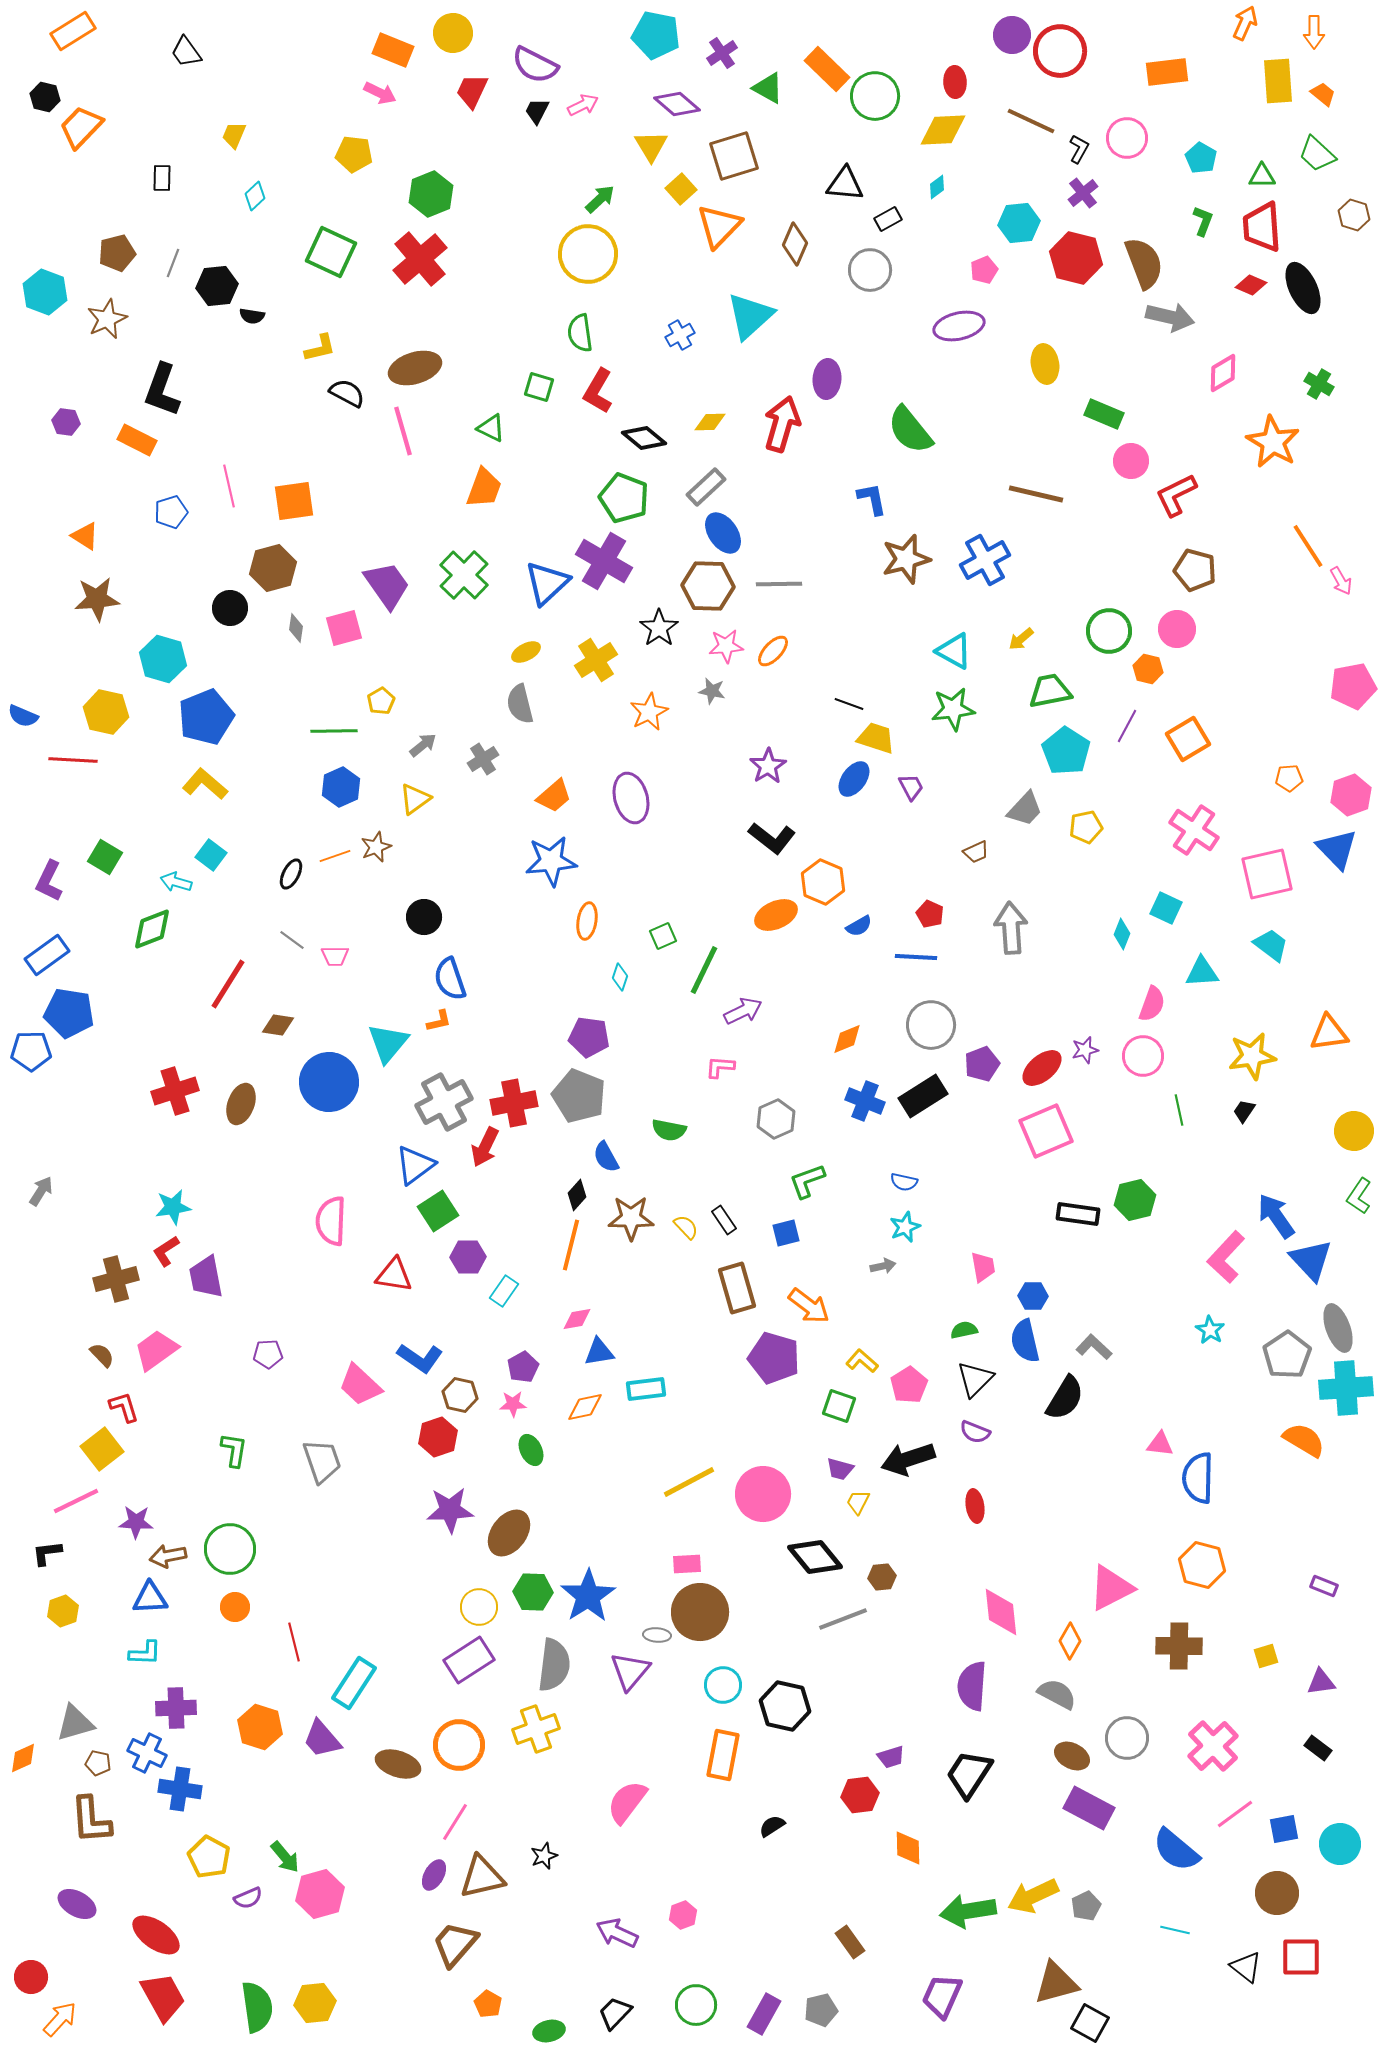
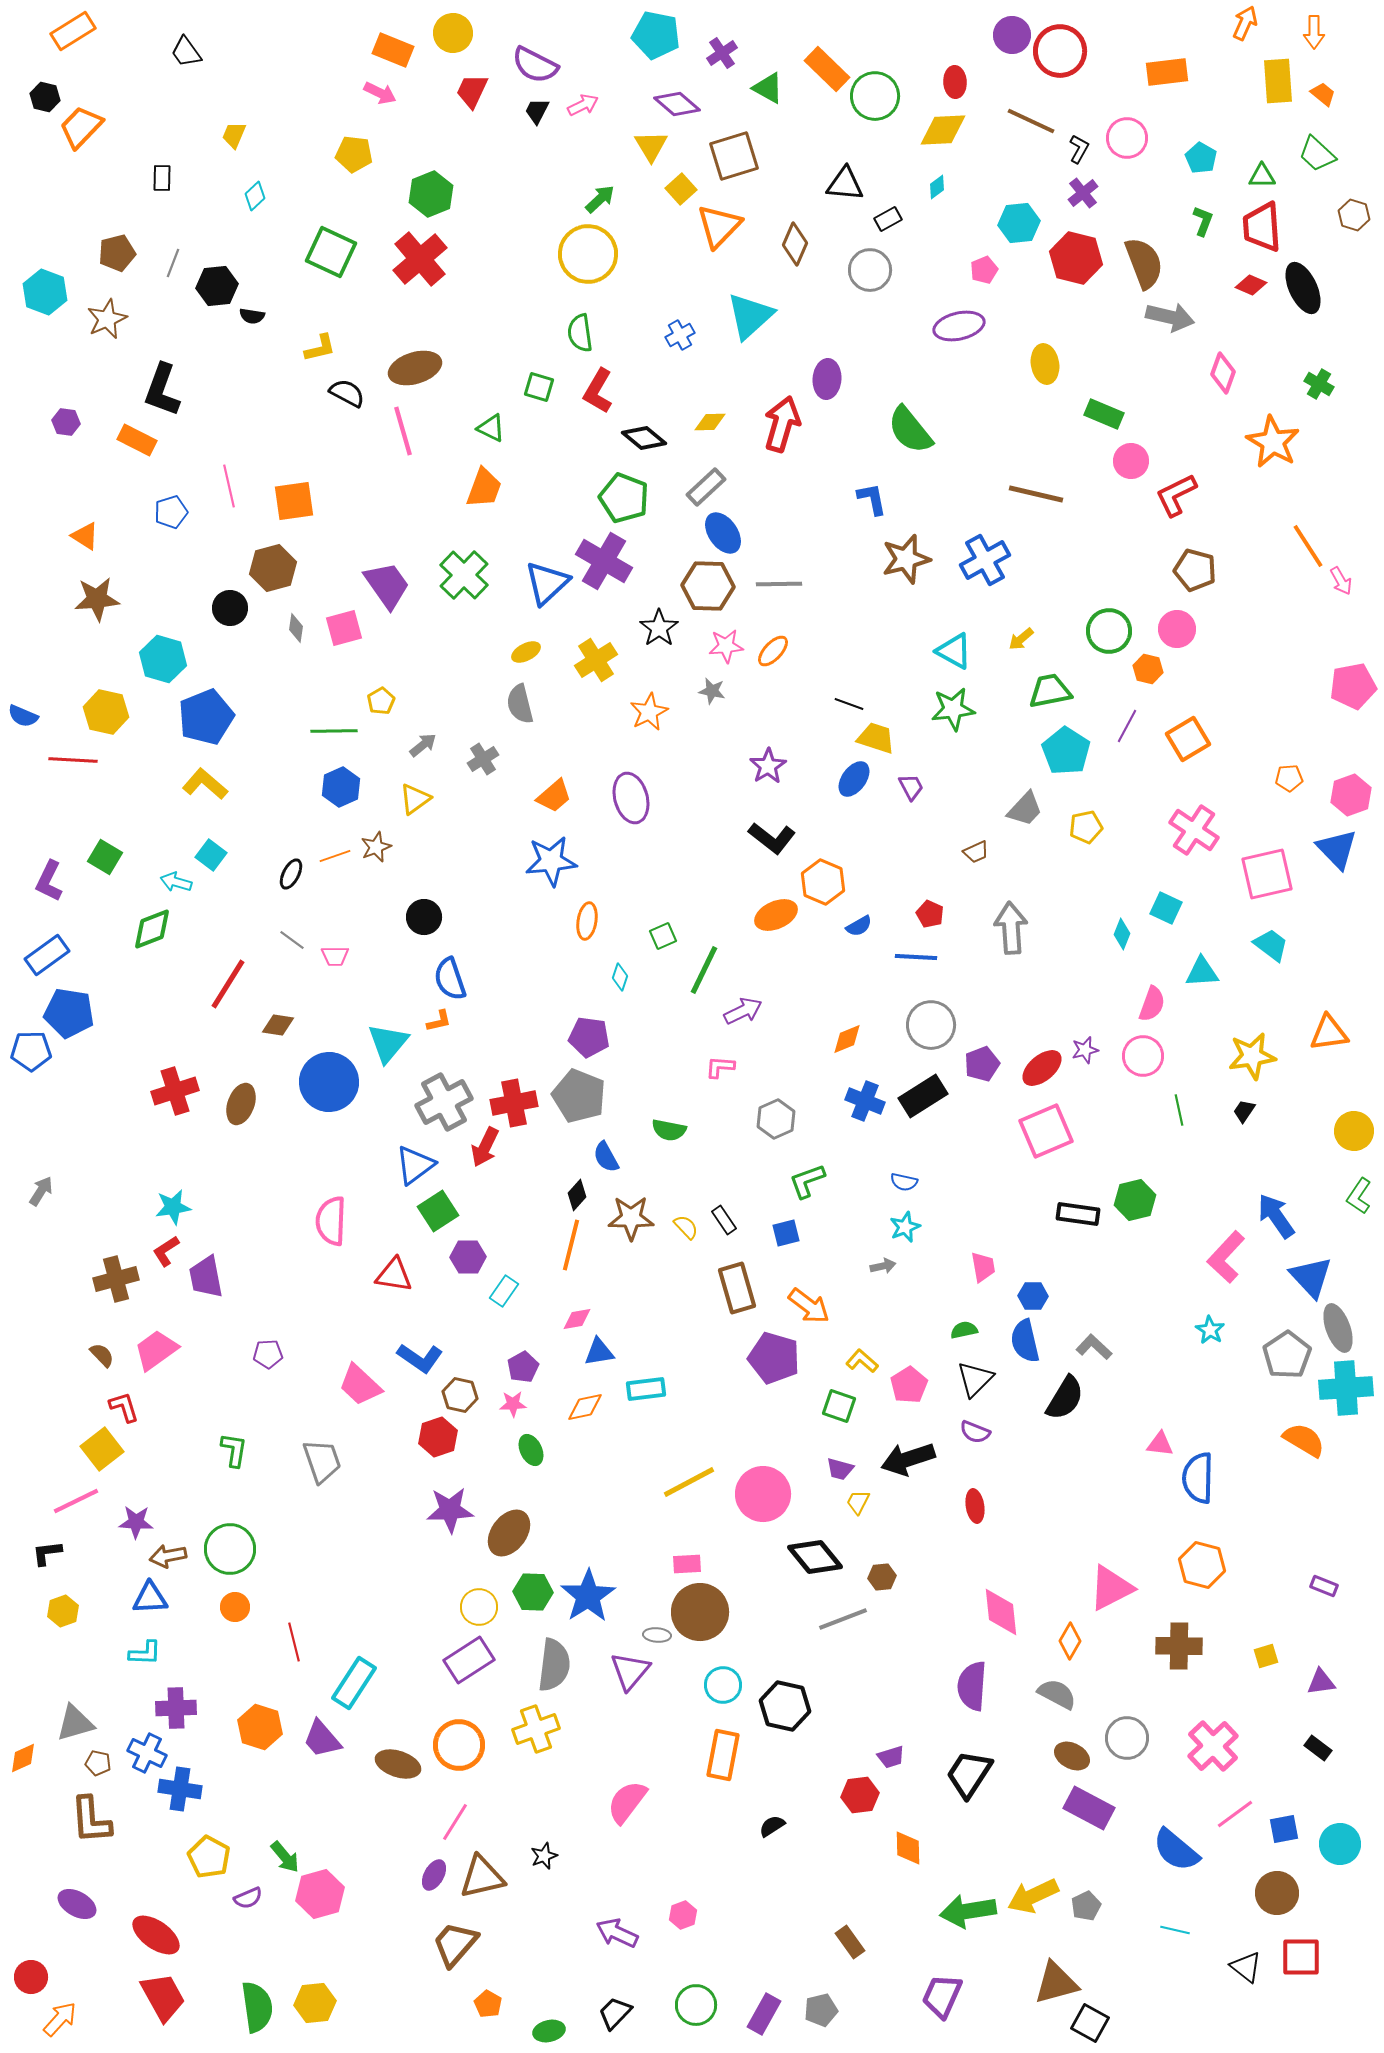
pink diamond at (1223, 373): rotated 39 degrees counterclockwise
blue triangle at (1311, 1260): moved 17 px down
